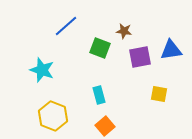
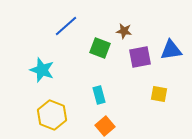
yellow hexagon: moved 1 px left, 1 px up
